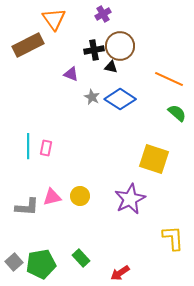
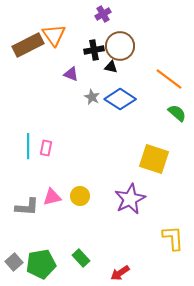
orange triangle: moved 16 px down
orange line: rotated 12 degrees clockwise
